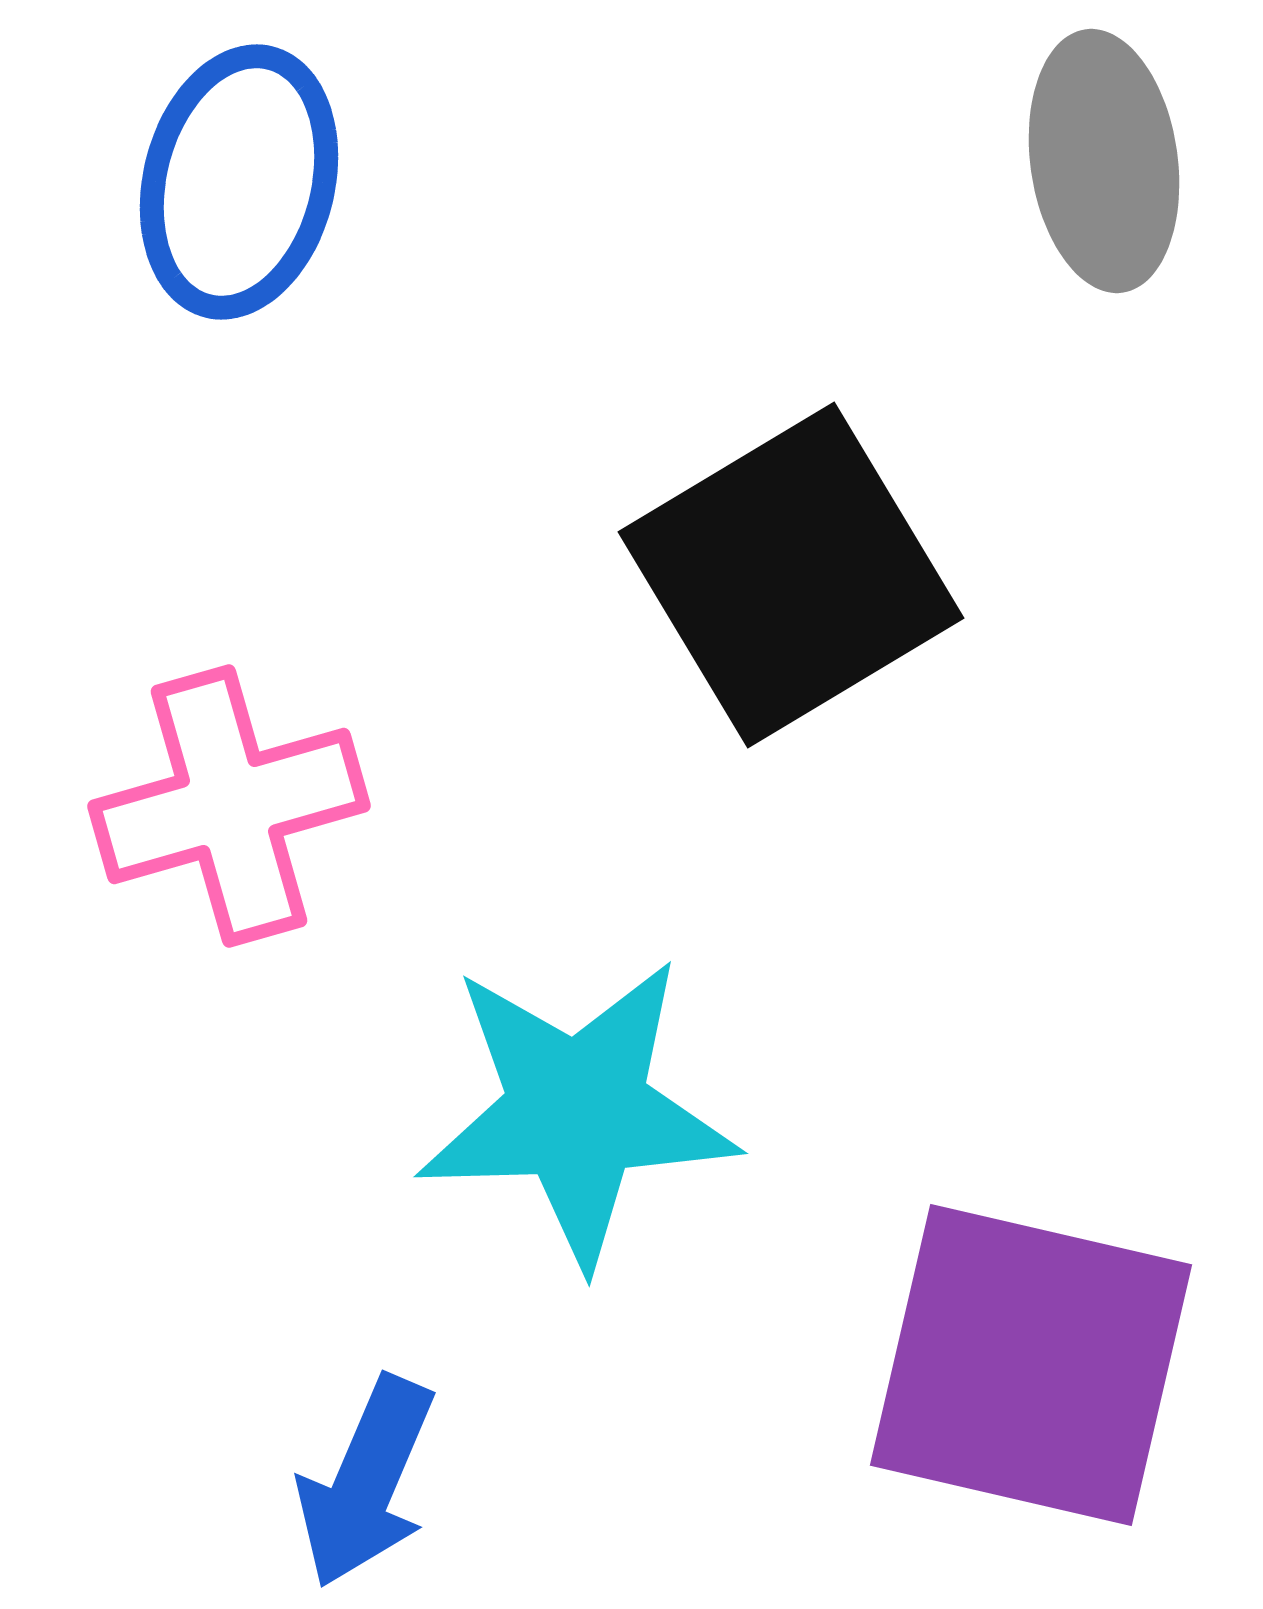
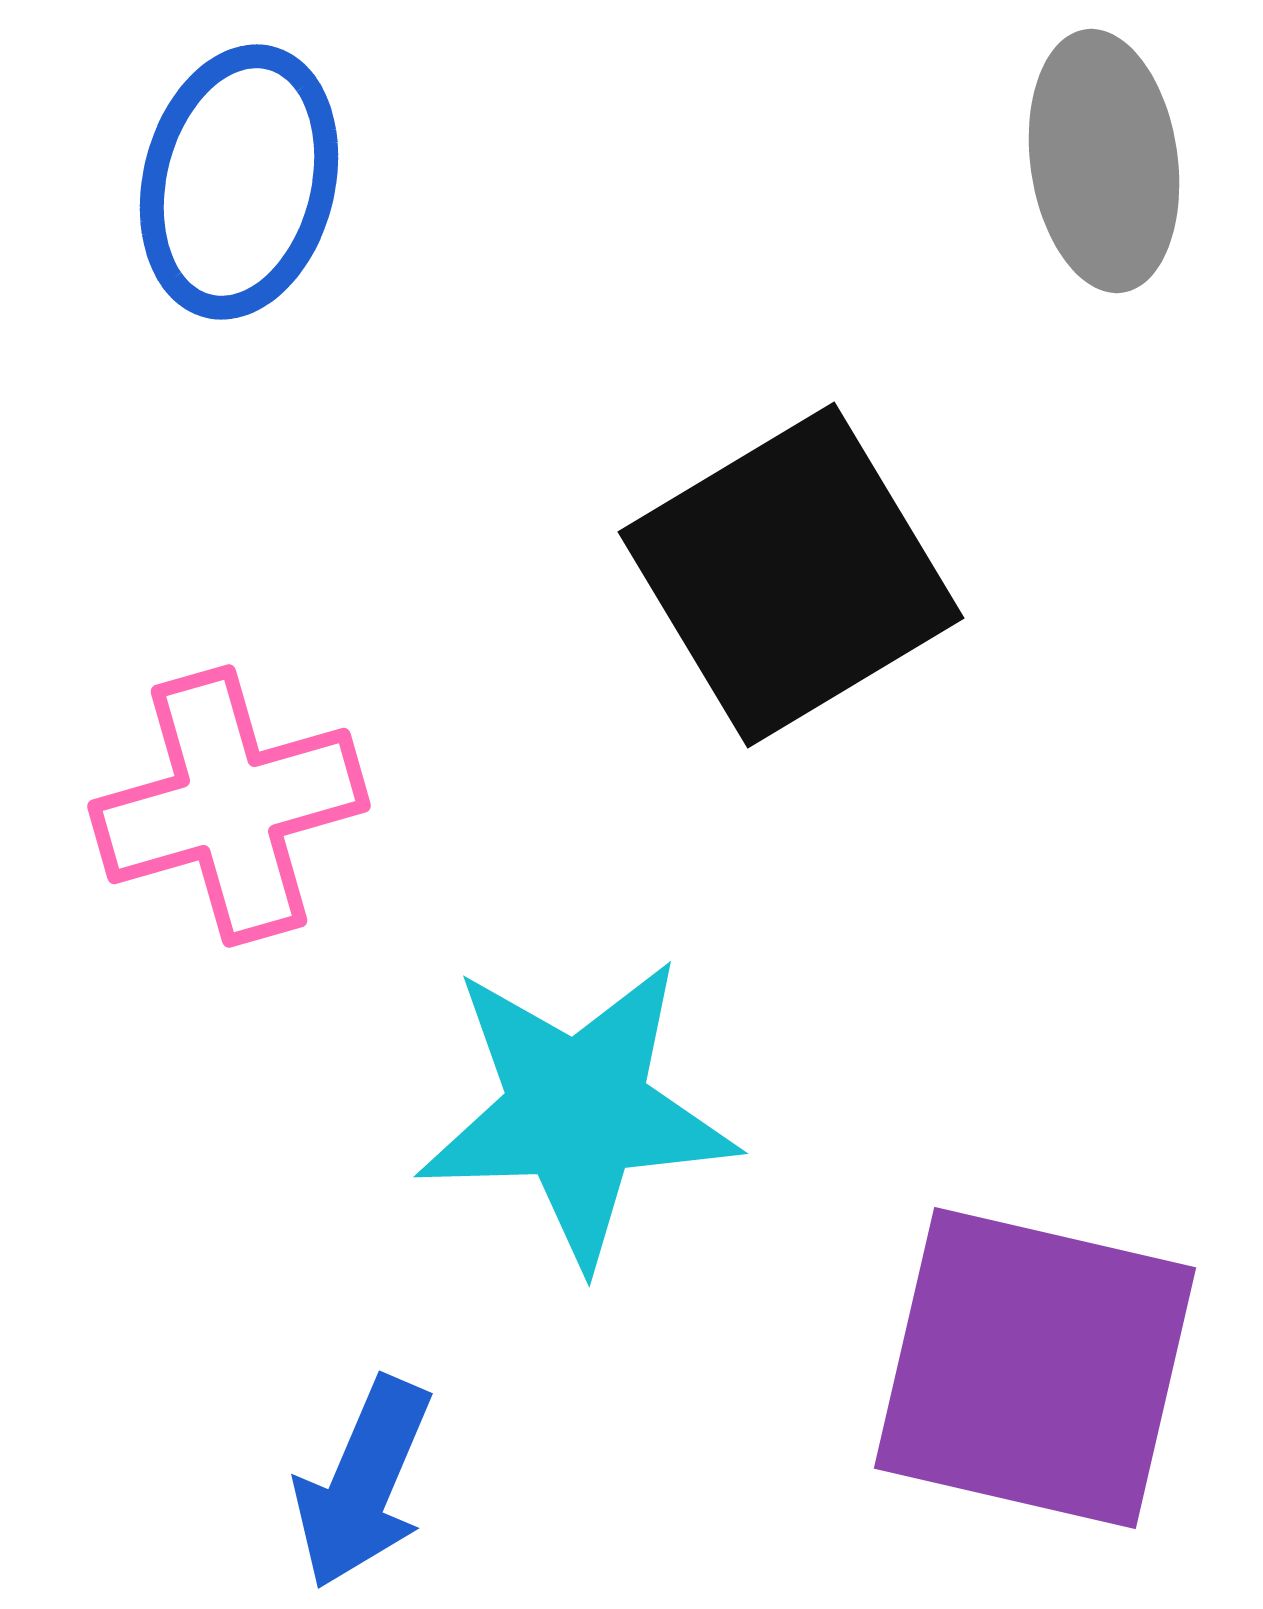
purple square: moved 4 px right, 3 px down
blue arrow: moved 3 px left, 1 px down
